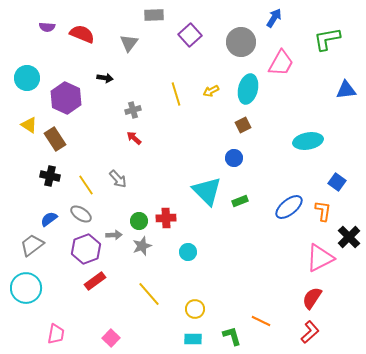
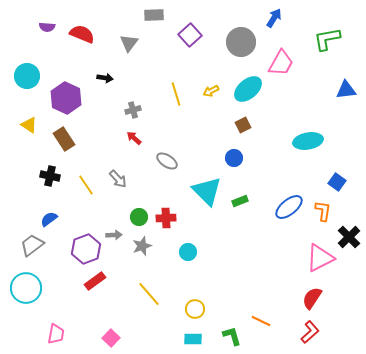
cyan circle at (27, 78): moved 2 px up
cyan ellipse at (248, 89): rotated 36 degrees clockwise
brown rectangle at (55, 139): moved 9 px right
gray ellipse at (81, 214): moved 86 px right, 53 px up
green circle at (139, 221): moved 4 px up
